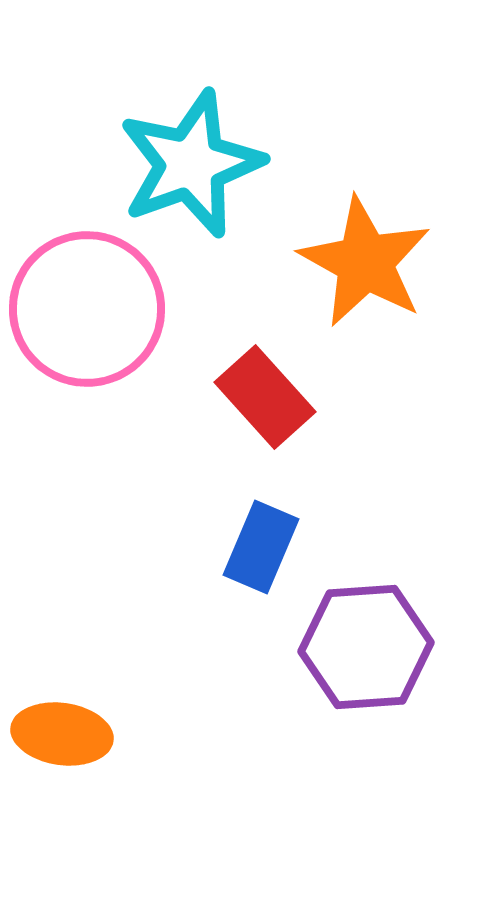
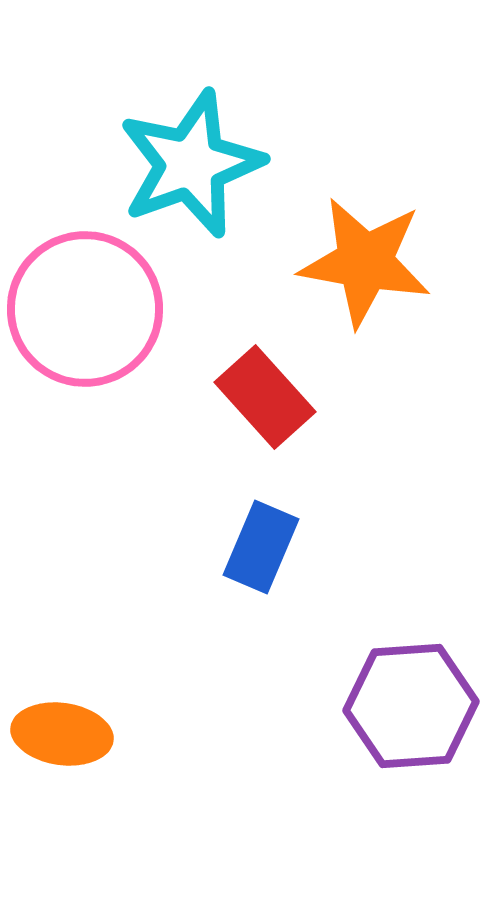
orange star: rotated 19 degrees counterclockwise
pink circle: moved 2 px left
purple hexagon: moved 45 px right, 59 px down
